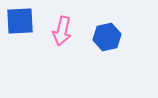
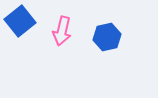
blue square: rotated 36 degrees counterclockwise
